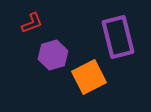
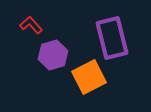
red L-shape: moved 1 px left, 2 px down; rotated 110 degrees counterclockwise
purple rectangle: moved 6 px left, 1 px down
